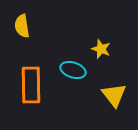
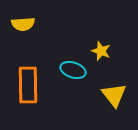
yellow semicircle: moved 1 px right, 2 px up; rotated 85 degrees counterclockwise
yellow star: moved 2 px down
orange rectangle: moved 3 px left
